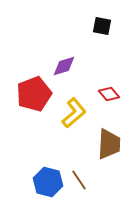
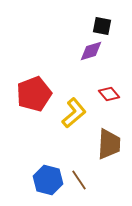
purple diamond: moved 27 px right, 15 px up
blue hexagon: moved 2 px up
